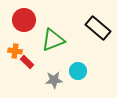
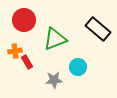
black rectangle: moved 1 px down
green triangle: moved 2 px right, 1 px up
orange cross: rotated 16 degrees counterclockwise
red rectangle: rotated 16 degrees clockwise
cyan circle: moved 4 px up
